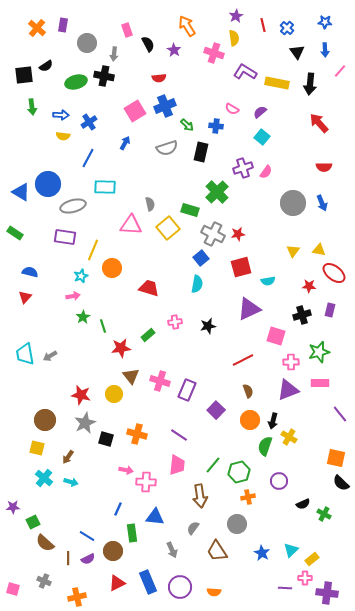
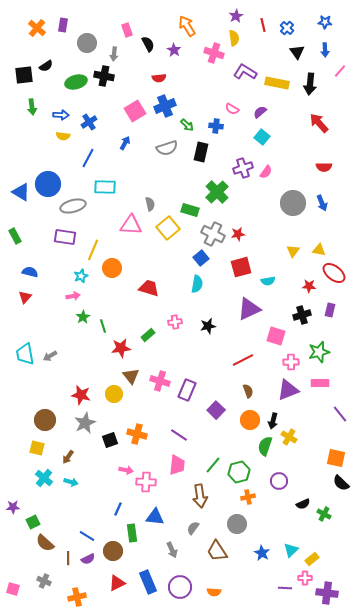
green rectangle at (15, 233): moved 3 px down; rotated 28 degrees clockwise
black square at (106, 439): moved 4 px right, 1 px down; rotated 35 degrees counterclockwise
